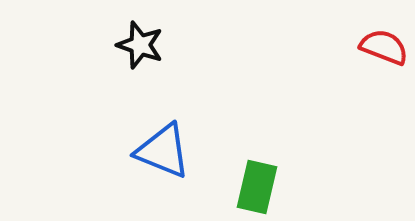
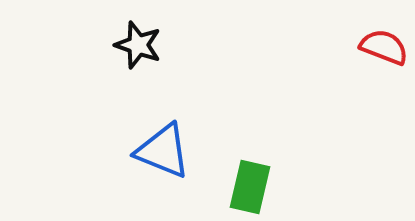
black star: moved 2 px left
green rectangle: moved 7 px left
